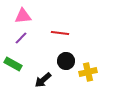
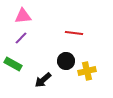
red line: moved 14 px right
yellow cross: moved 1 px left, 1 px up
